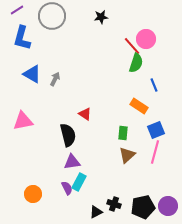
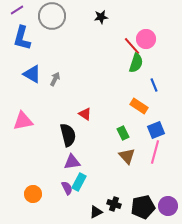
green rectangle: rotated 32 degrees counterclockwise
brown triangle: moved 1 px down; rotated 30 degrees counterclockwise
